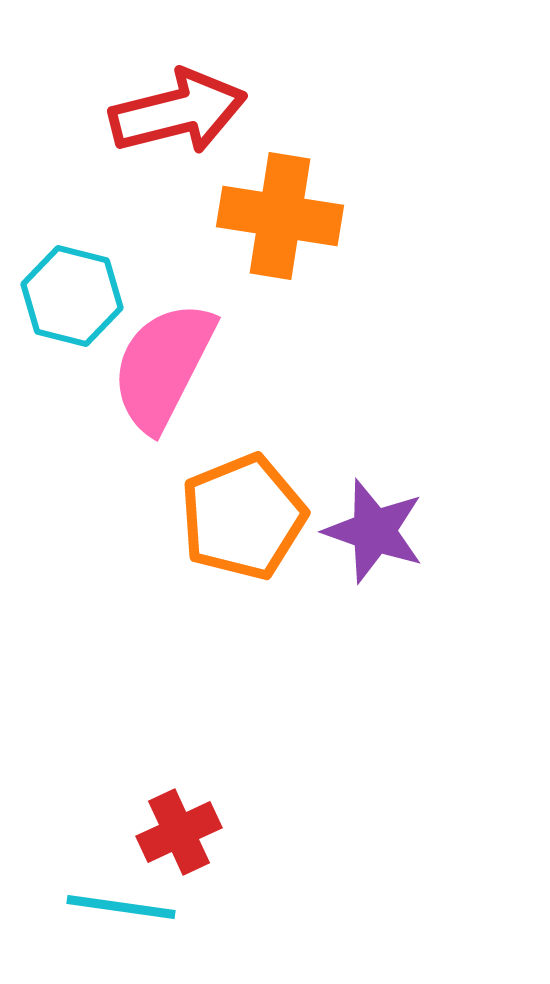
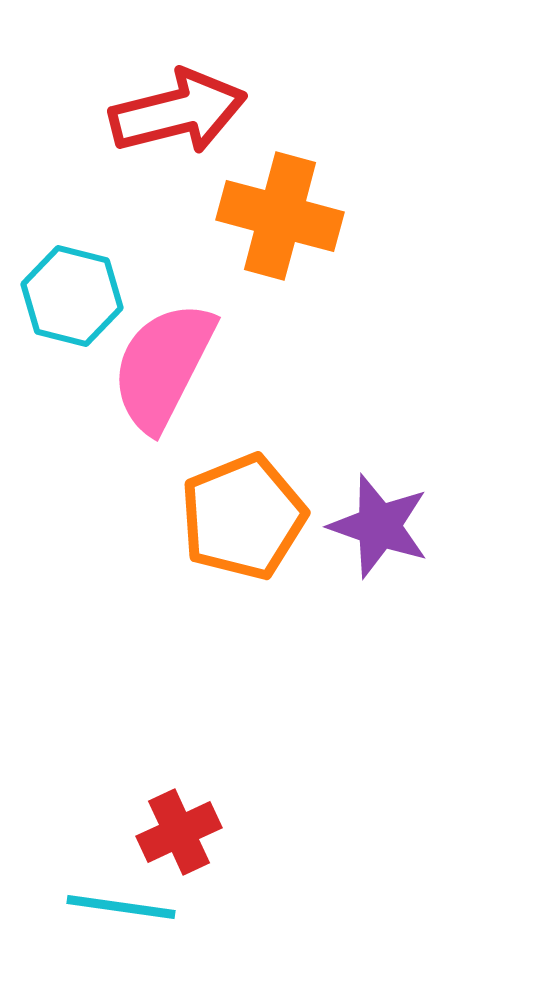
orange cross: rotated 6 degrees clockwise
purple star: moved 5 px right, 5 px up
